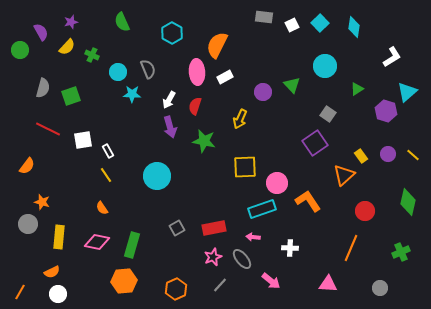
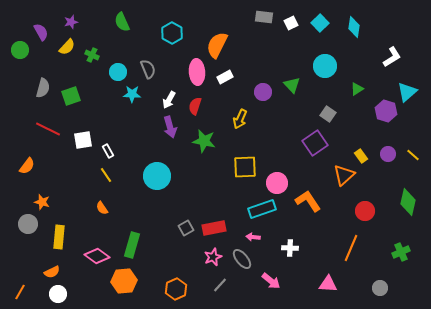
white square at (292, 25): moved 1 px left, 2 px up
gray square at (177, 228): moved 9 px right
pink diamond at (97, 242): moved 14 px down; rotated 25 degrees clockwise
